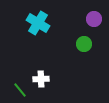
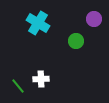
green circle: moved 8 px left, 3 px up
green line: moved 2 px left, 4 px up
